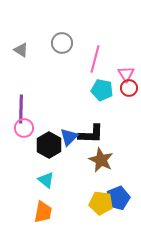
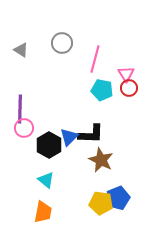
purple line: moved 1 px left
